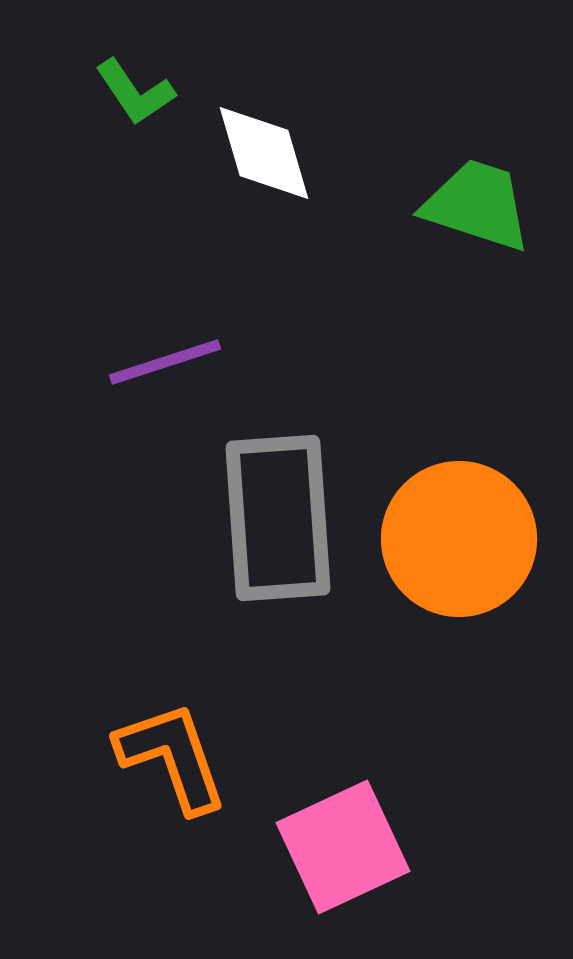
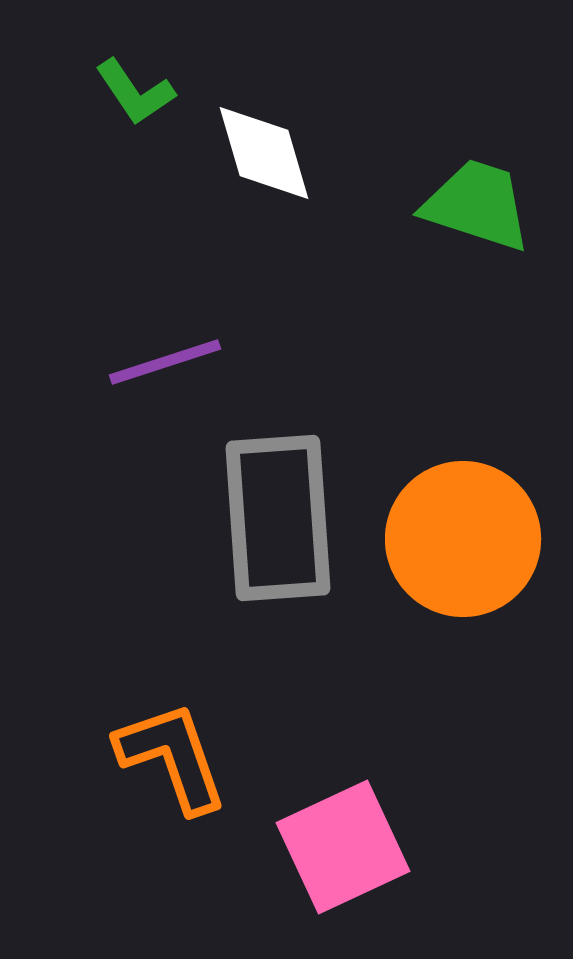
orange circle: moved 4 px right
